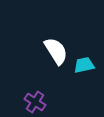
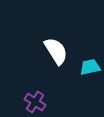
cyan trapezoid: moved 6 px right, 2 px down
